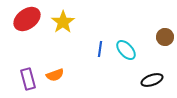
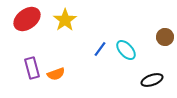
yellow star: moved 2 px right, 2 px up
blue line: rotated 28 degrees clockwise
orange semicircle: moved 1 px right, 1 px up
purple rectangle: moved 4 px right, 11 px up
